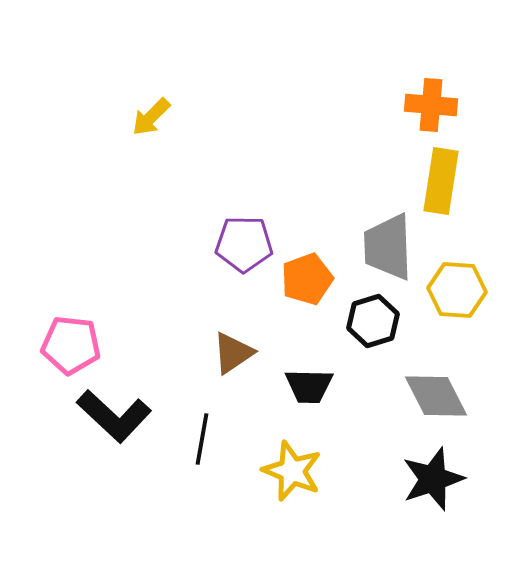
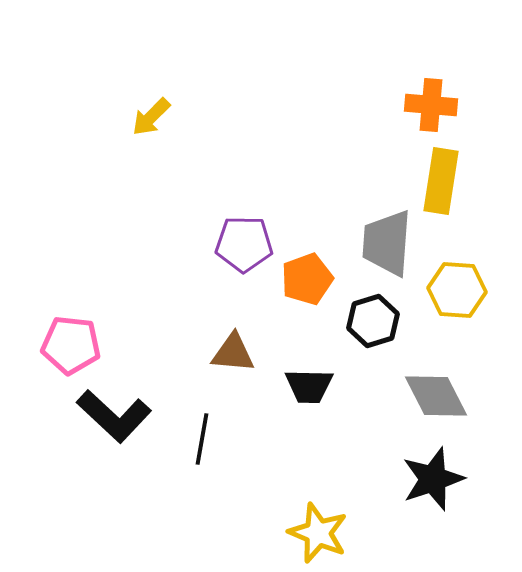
gray trapezoid: moved 1 px left, 4 px up; rotated 6 degrees clockwise
brown triangle: rotated 39 degrees clockwise
yellow star: moved 26 px right, 62 px down
